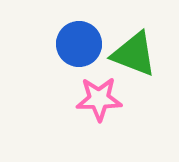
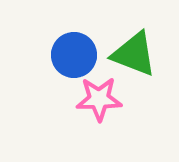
blue circle: moved 5 px left, 11 px down
